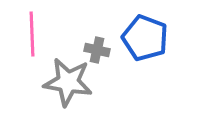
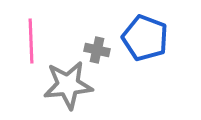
pink line: moved 1 px left, 7 px down
gray star: moved 3 px down; rotated 15 degrees counterclockwise
